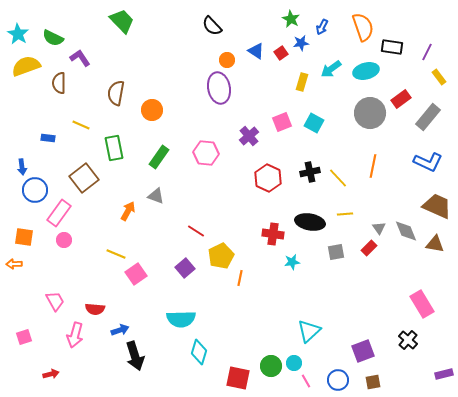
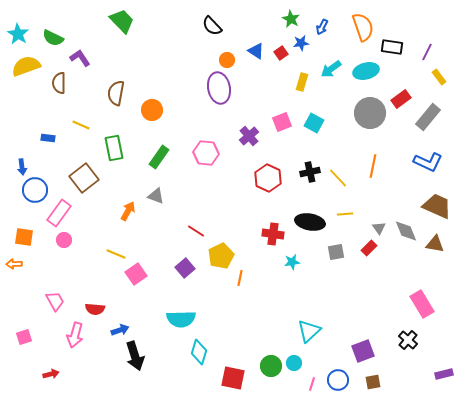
red square at (238, 378): moved 5 px left
pink line at (306, 381): moved 6 px right, 3 px down; rotated 48 degrees clockwise
